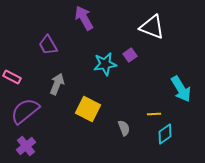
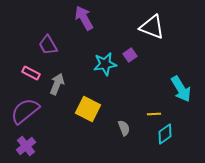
pink rectangle: moved 19 px right, 4 px up
